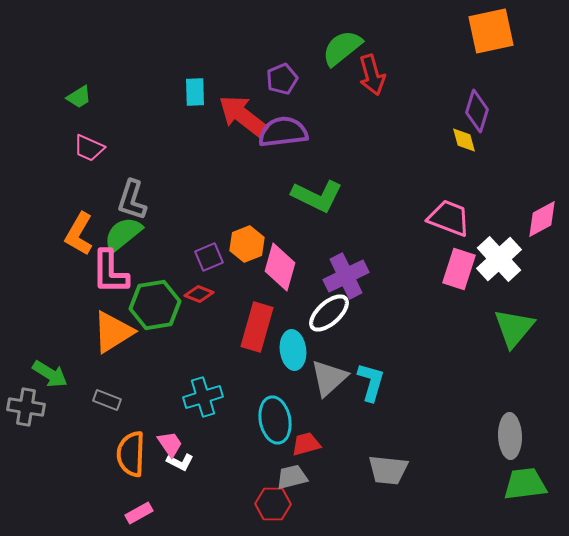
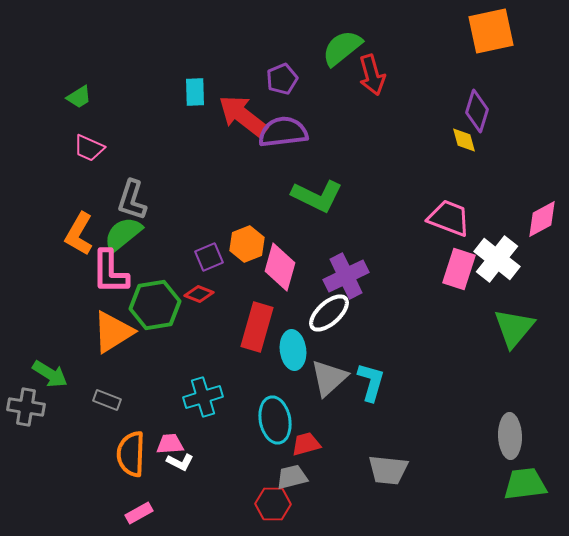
white cross at (499, 259): moved 2 px left; rotated 9 degrees counterclockwise
pink trapezoid at (170, 444): rotated 60 degrees counterclockwise
